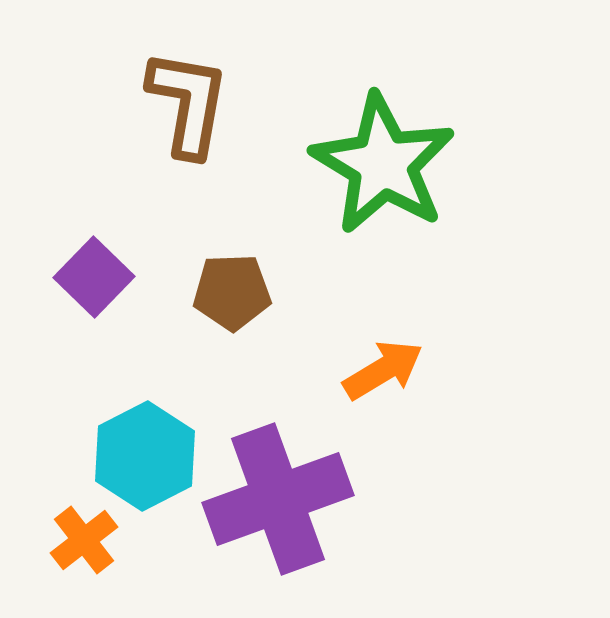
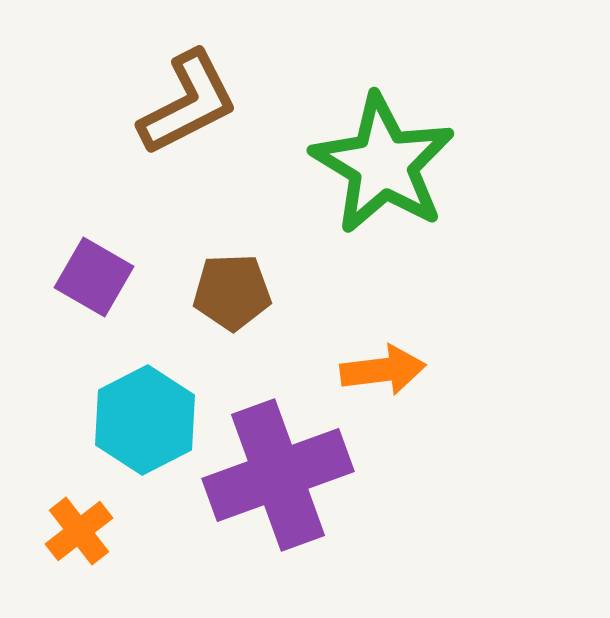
brown L-shape: rotated 53 degrees clockwise
purple square: rotated 14 degrees counterclockwise
orange arrow: rotated 24 degrees clockwise
cyan hexagon: moved 36 px up
purple cross: moved 24 px up
orange cross: moved 5 px left, 9 px up
